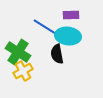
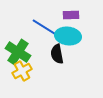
blue line: moved 1 px left
yellow cross: moved 1 px left
